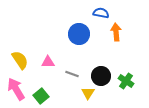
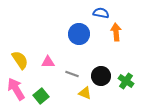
yellow triangle: moved 3 px left; rotated 40 degrees counterclockwise
